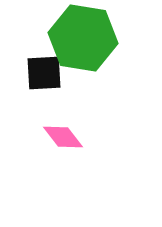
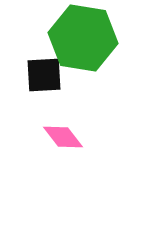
black square: moved 2 px down
